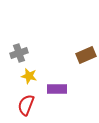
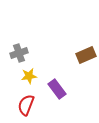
yellow star: rotated 21 degrees counterclockwise
purple rectangle: rotated 54 degrees clockwise
